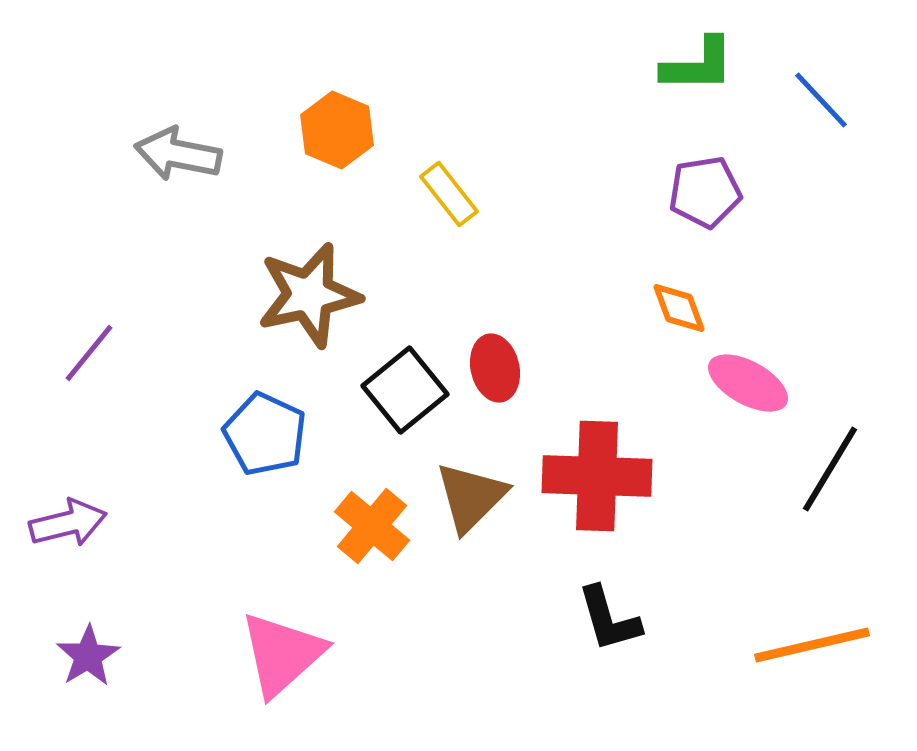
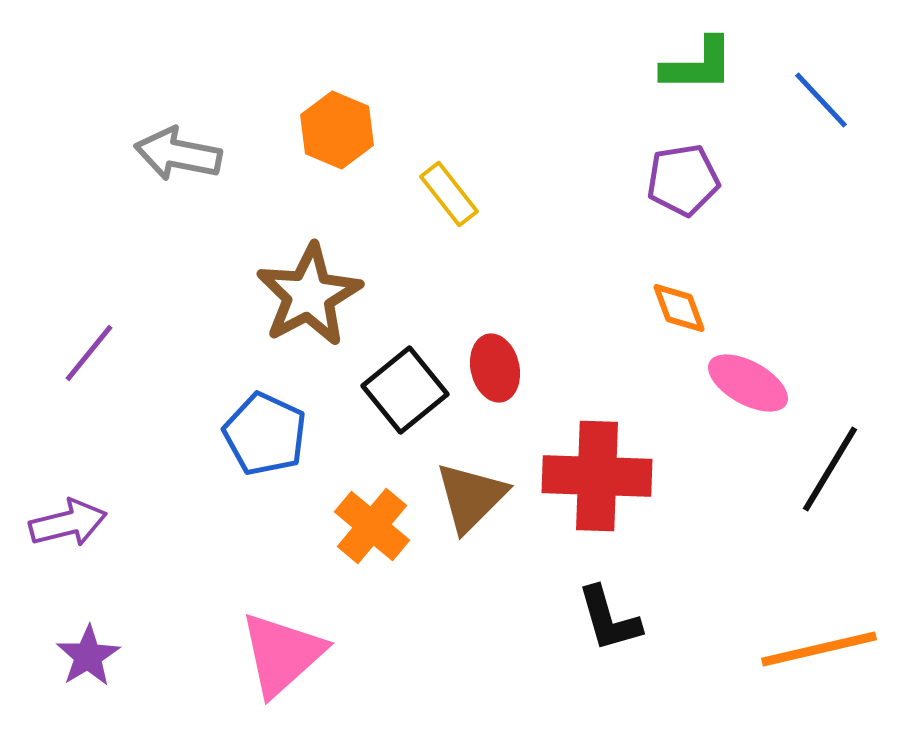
purple pentagon: moved 22 px left, 12 px up
brown star: rotated 16 degrees counterclockwise
orange line: moved 7 px right, 4 px down
